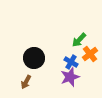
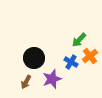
orange cross: moved 2 px down
purple star: moved 18 px left, 2 px down
